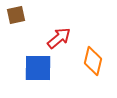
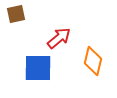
brown square: moved 1 px up
